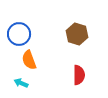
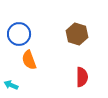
red semicircle: moved 3 px right, 2 px down
cyan arrow: moved 10 px left, 2 px down
